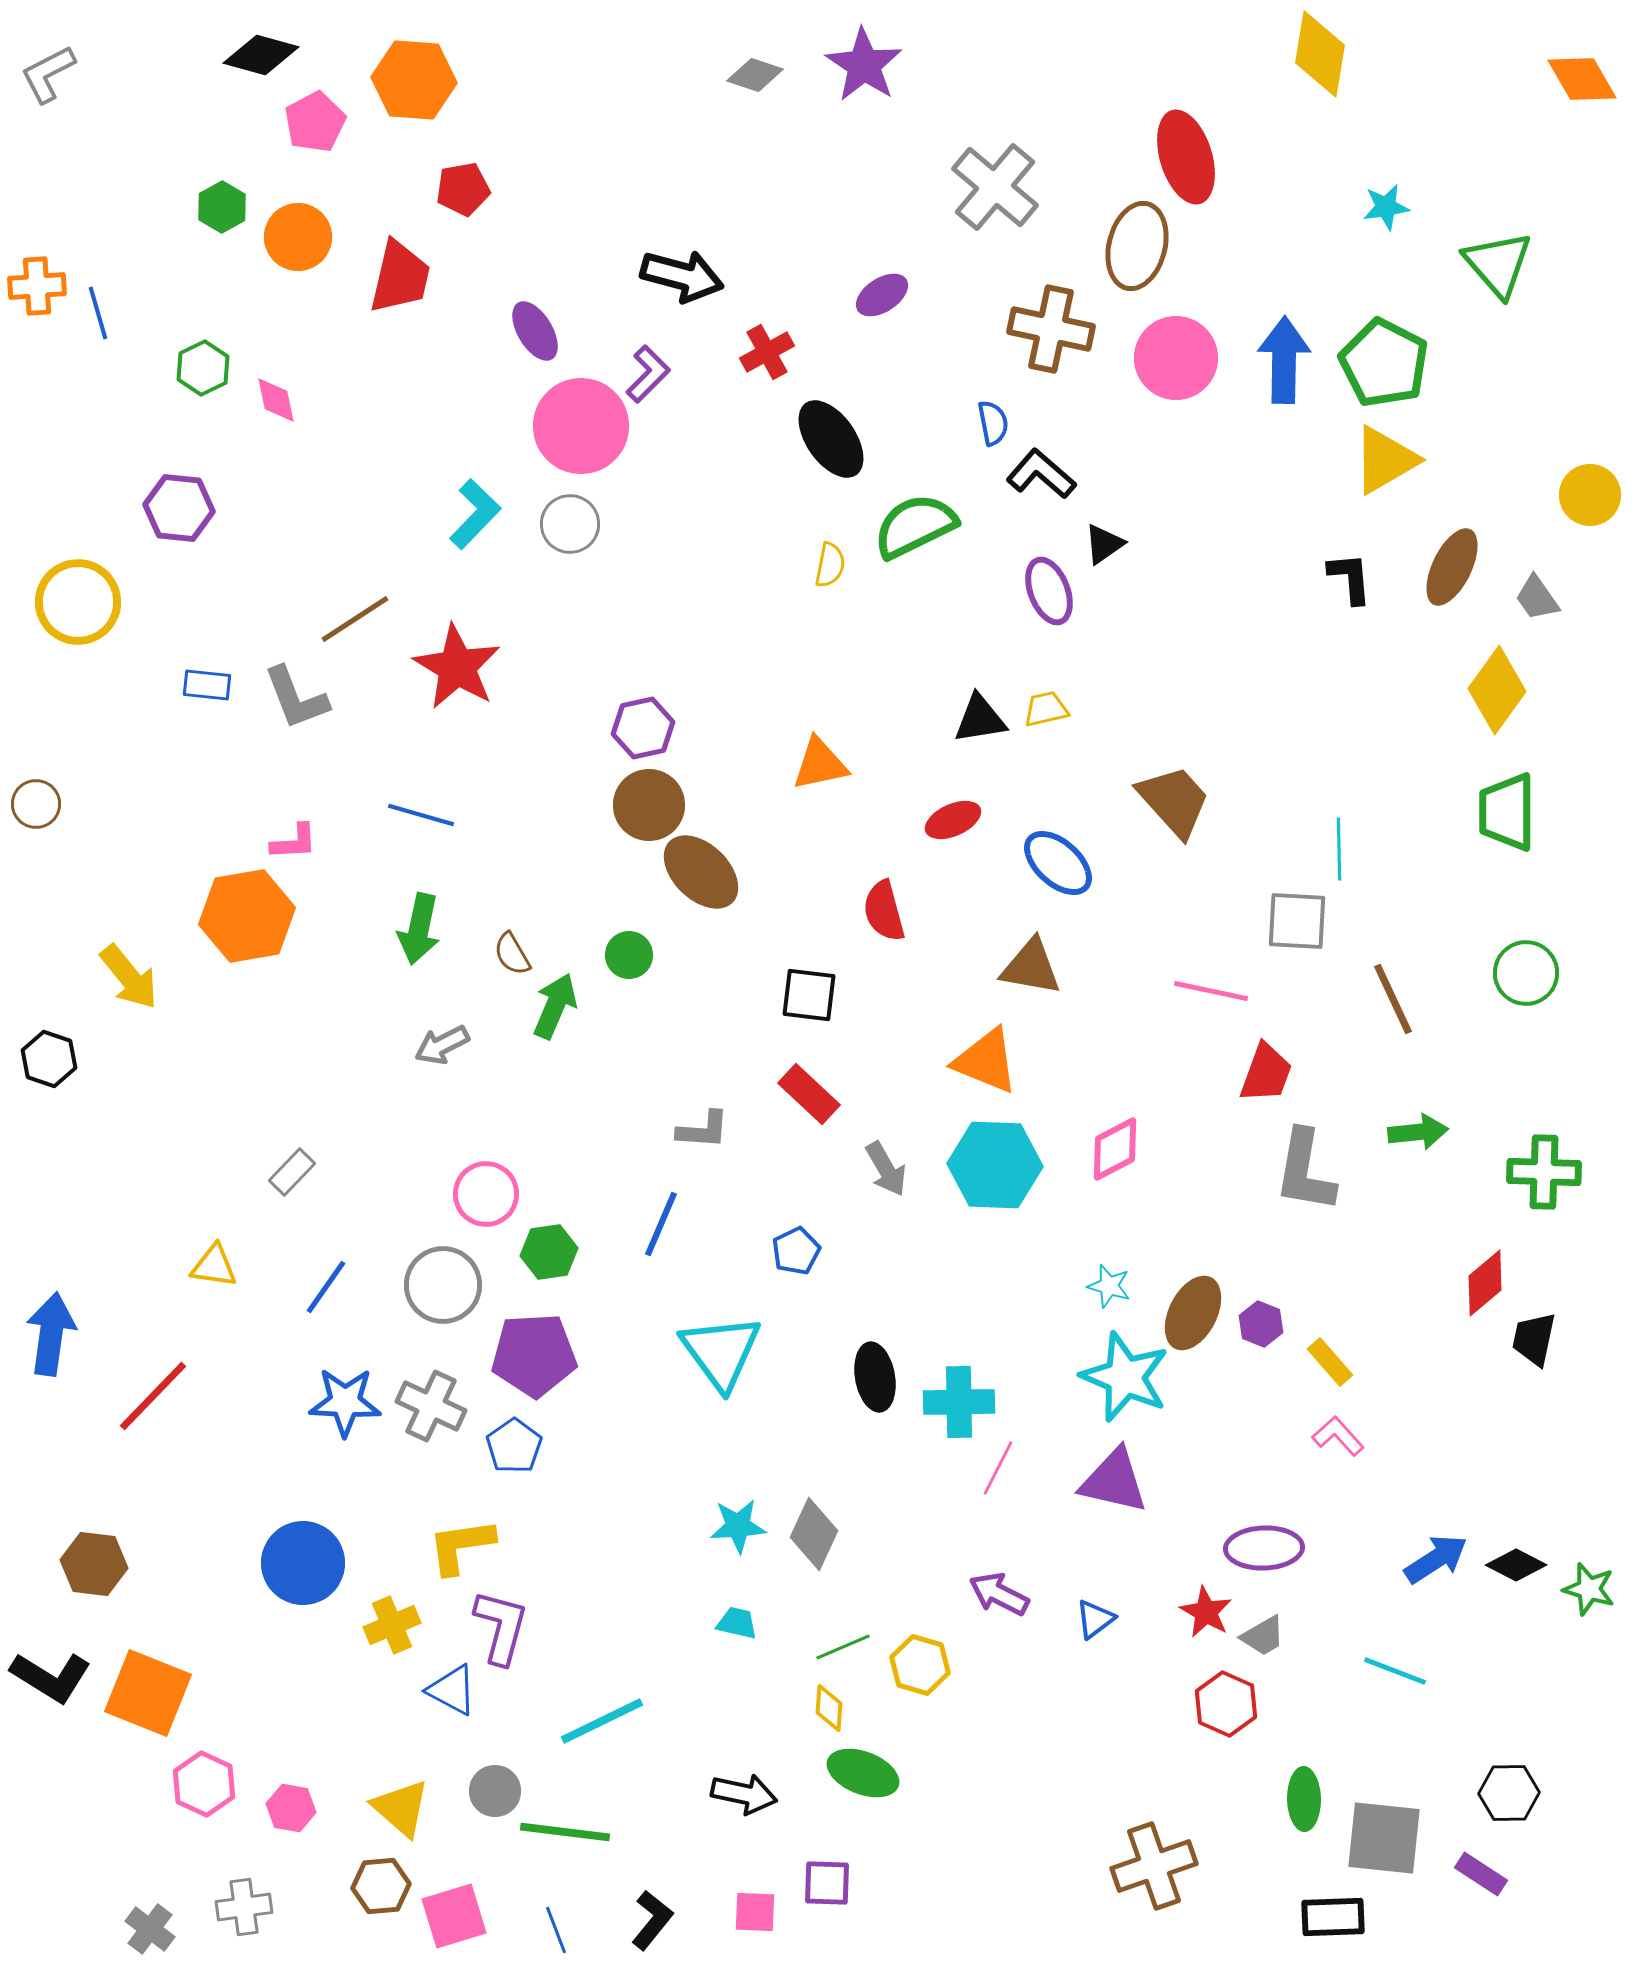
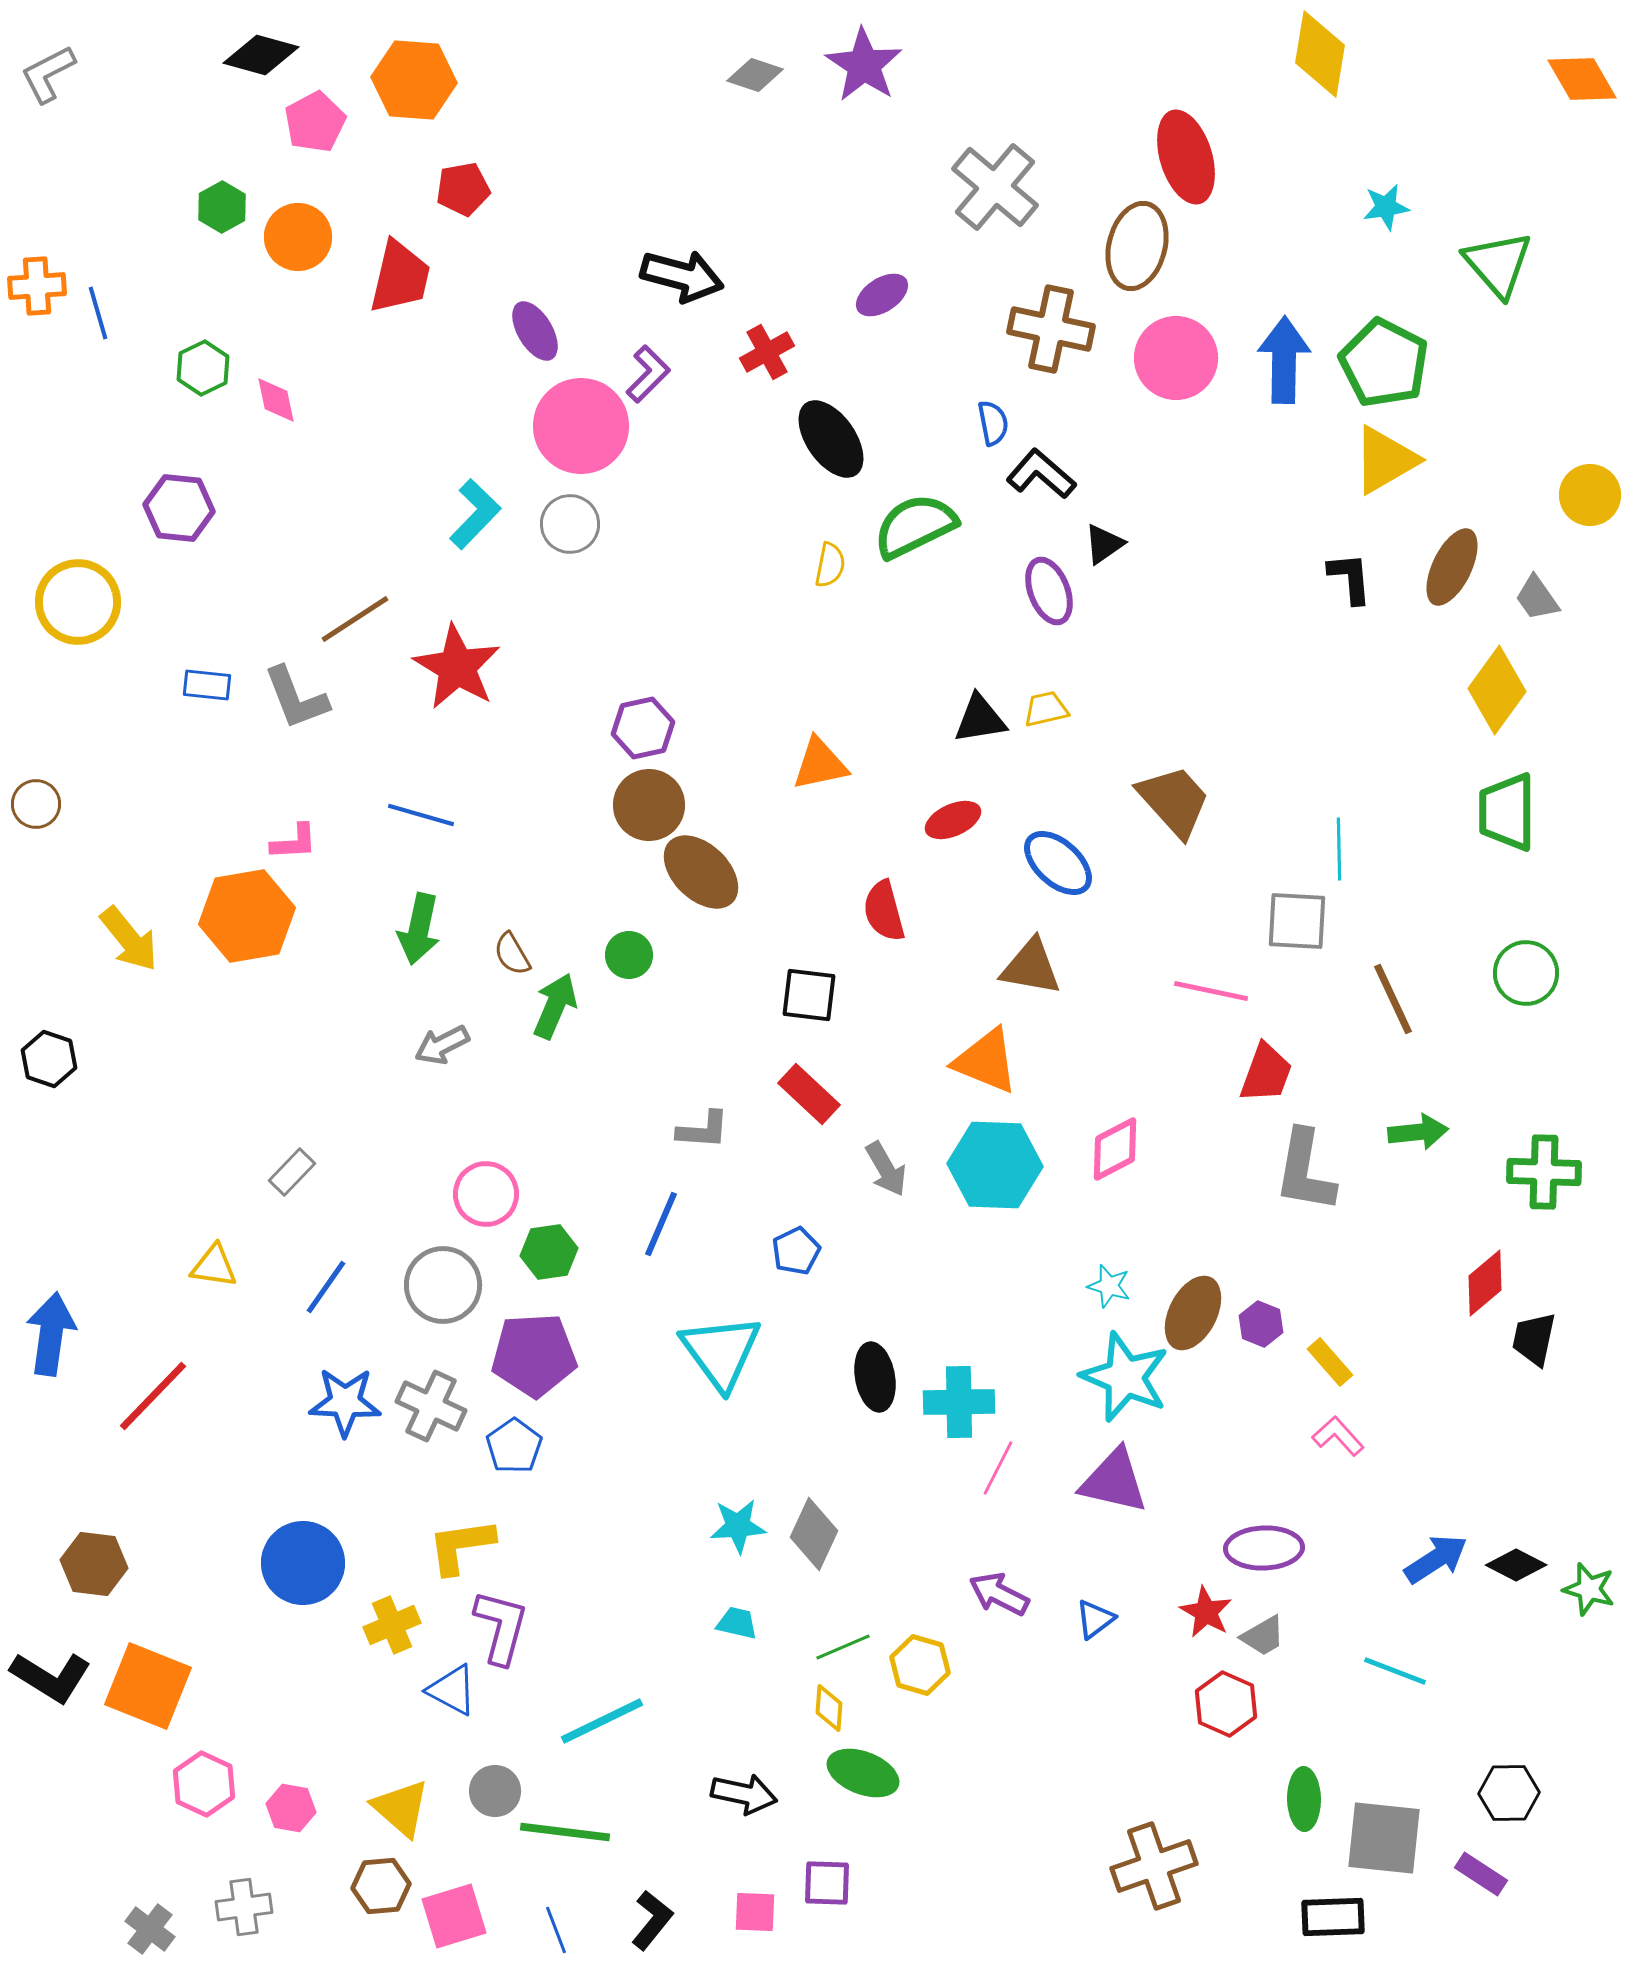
yellow arrow at (129, 977): moved 38 px up
orange square at (148, 1693): moved 7 px up
